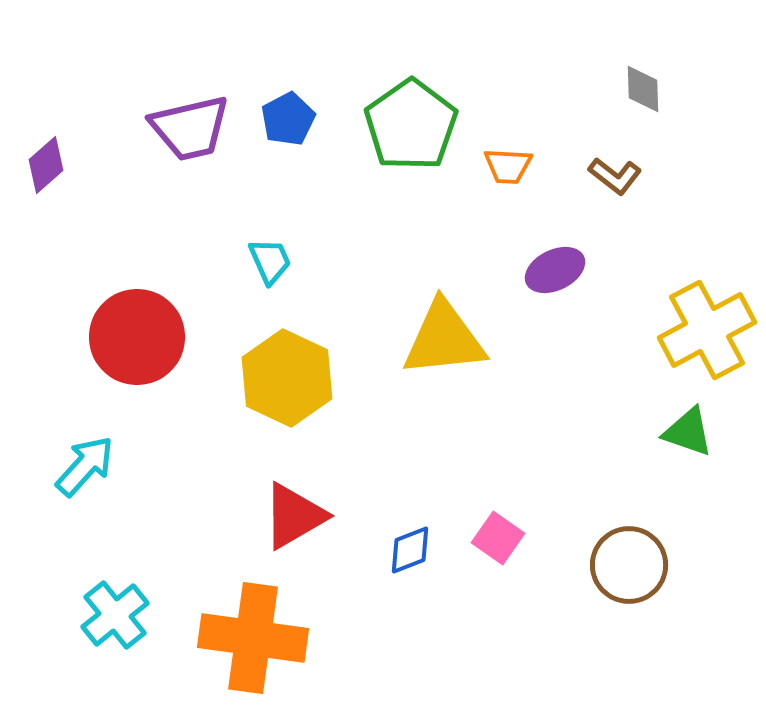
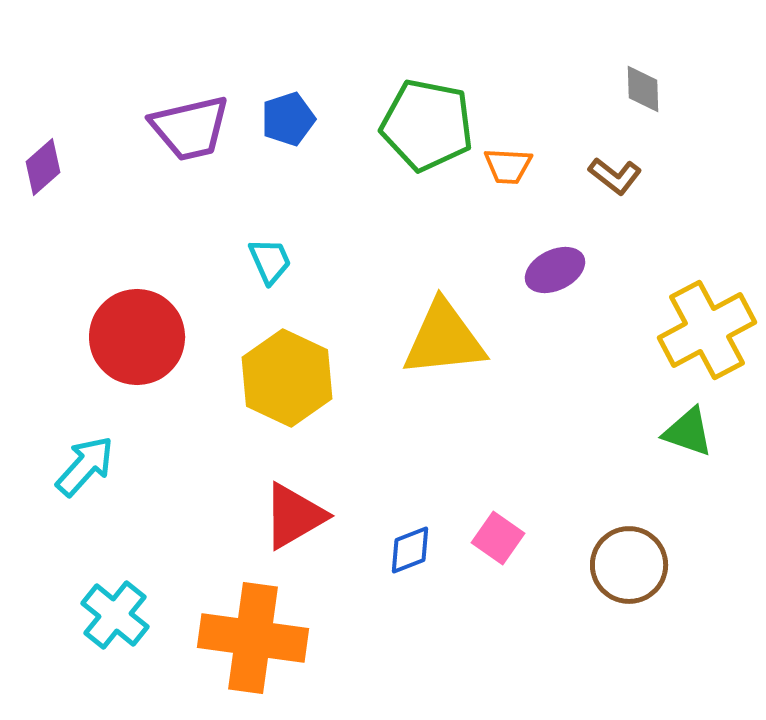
blue pentagon: rotated 10 degrees clockwise
green pentagon: moved 16 px right; rotated 26 degrees counterclockwise
purple diamond: moved 3 px left, 2 px down
cyan cross: rotated 12 degrees counterclockwise
